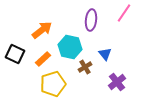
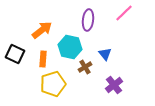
pink line: rotated 12 degrees clockwise
purple ellipse: moved 3 px left
orange rectangle: rotated 42 degrees counterclockwise
purple cross: moved 3 px left, 3 px down
